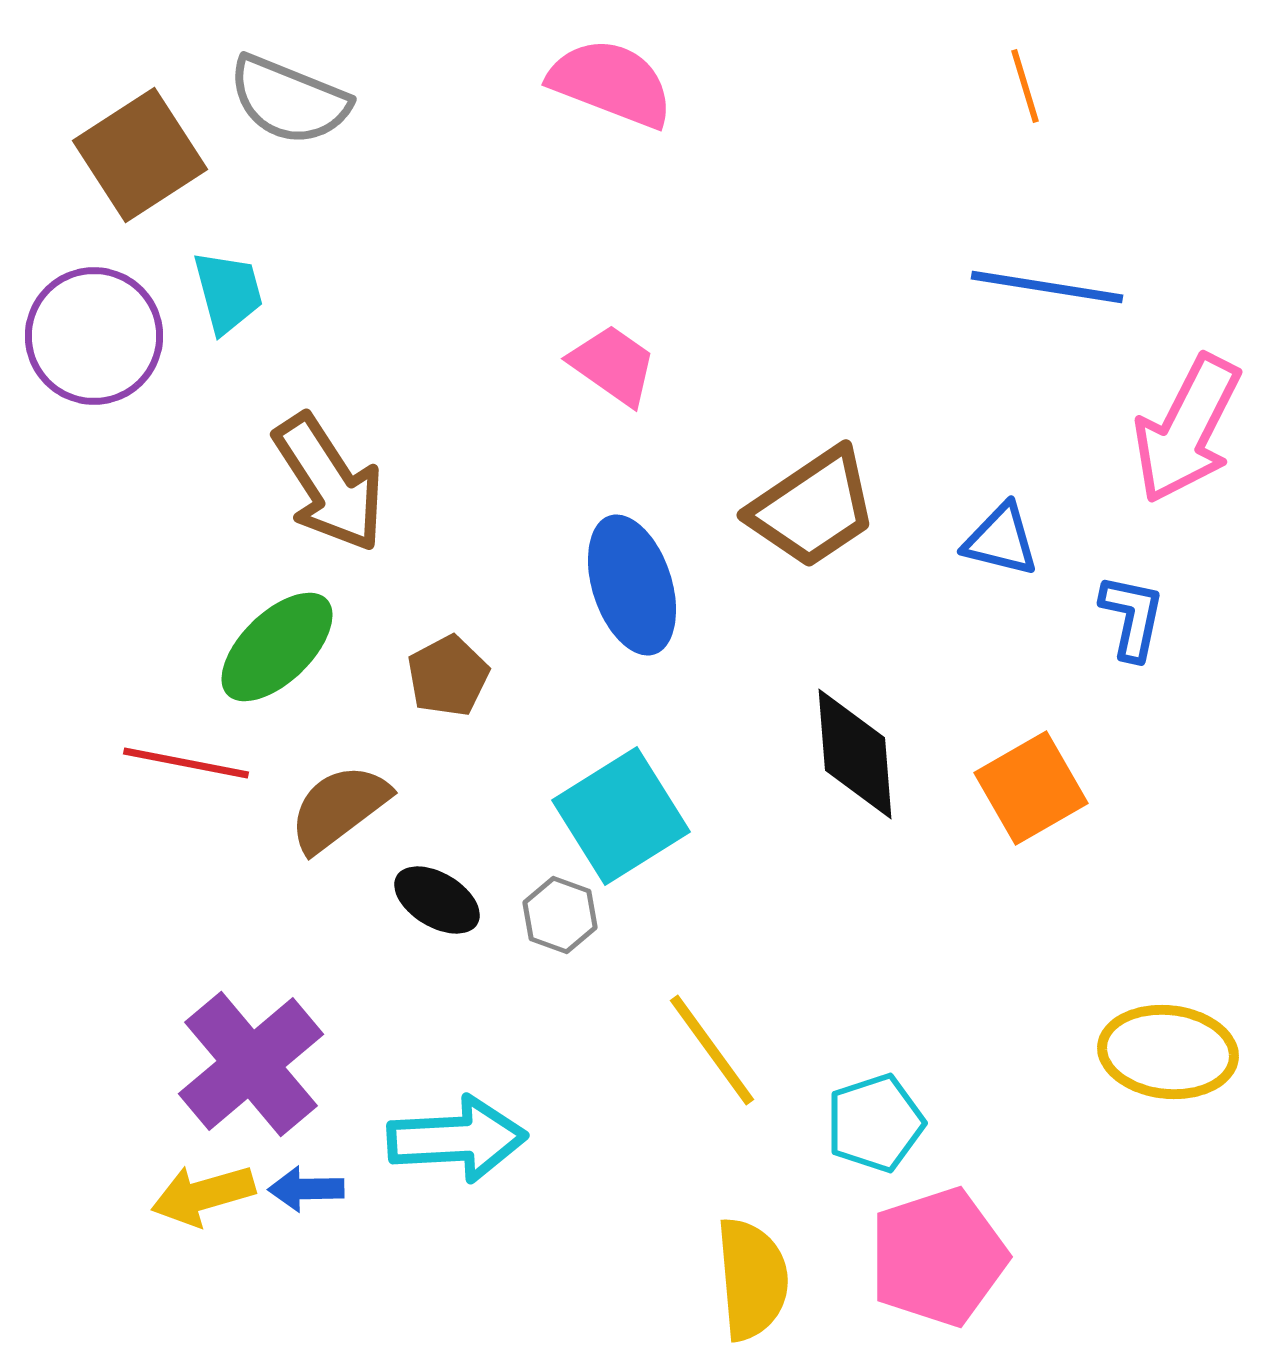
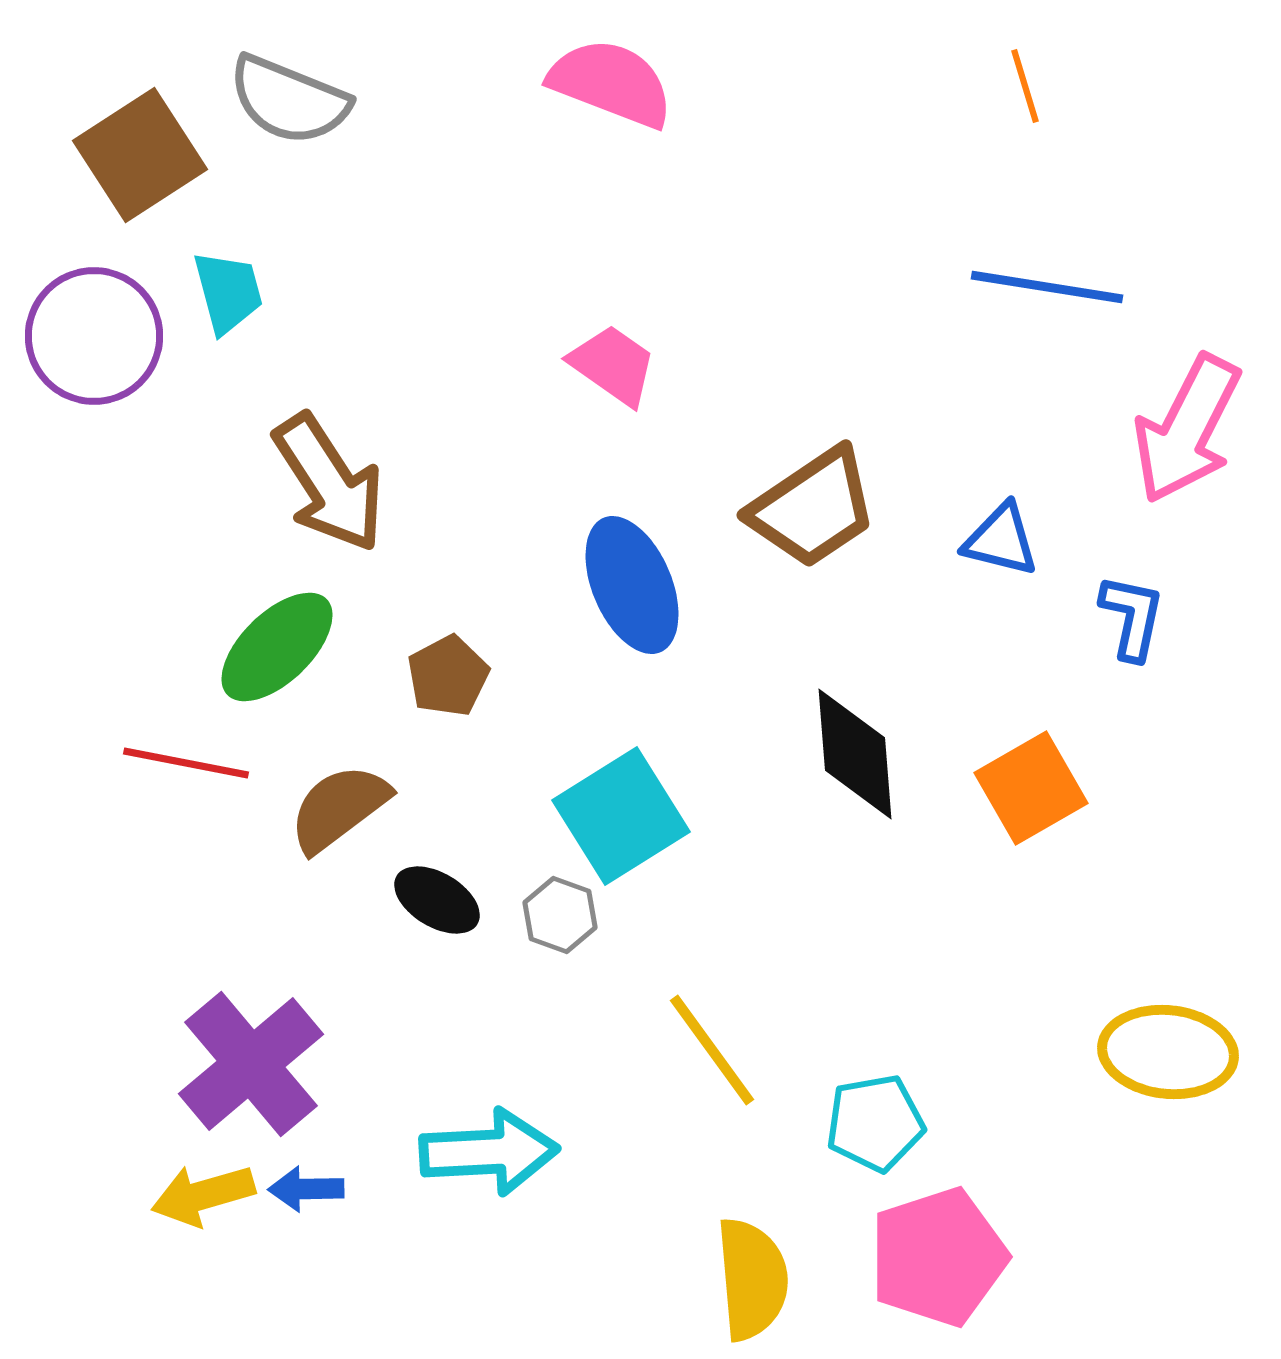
blue ellipse: rotated 5 degrees counterclockwise
cyan pentagon: rotated 8 degrees clockwise
cyan arrow: moved 32 px right, 13 px down
